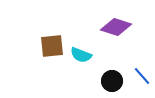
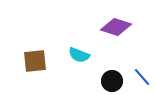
brown square: moved 17 px left, 15 px down
cyan semicircle: moved 2 px left
blue line: moved 1 px down
